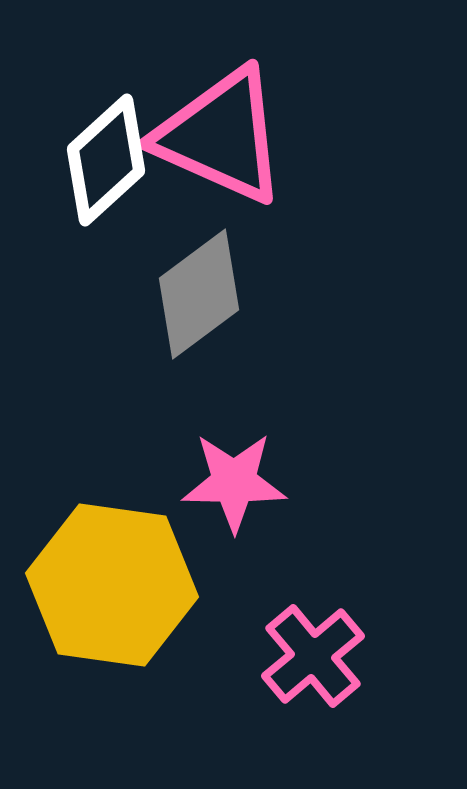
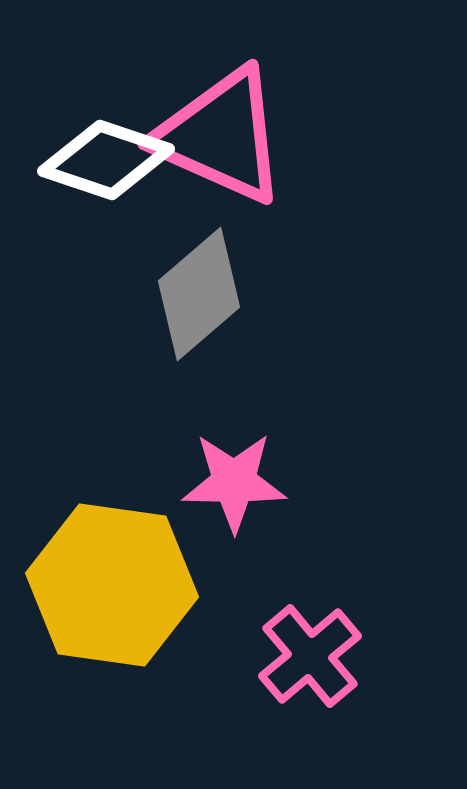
white diamond: rotated 61 degrees clockwise
gray diamond: rotated 4 degrees counterclockwise
pink cross: moved 3 px left
